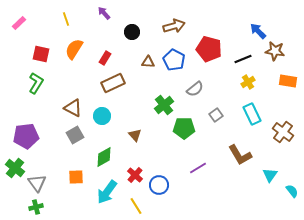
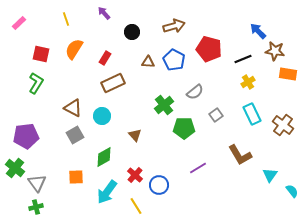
orange rectangle at (288, 81): moved 7 px up
gray semicircle at (195, 89): moved 3 px down
brown cross at (283, 132): moved 7 px up
